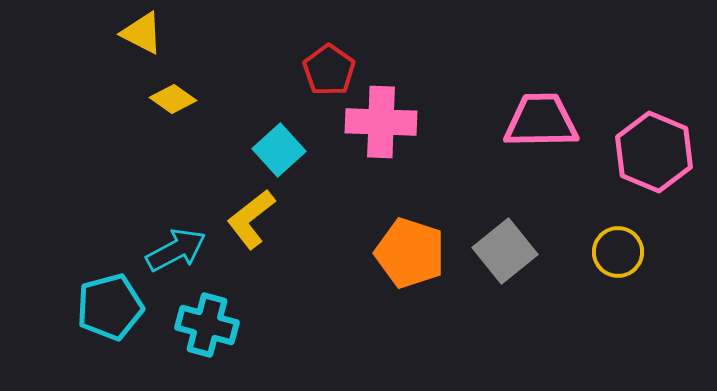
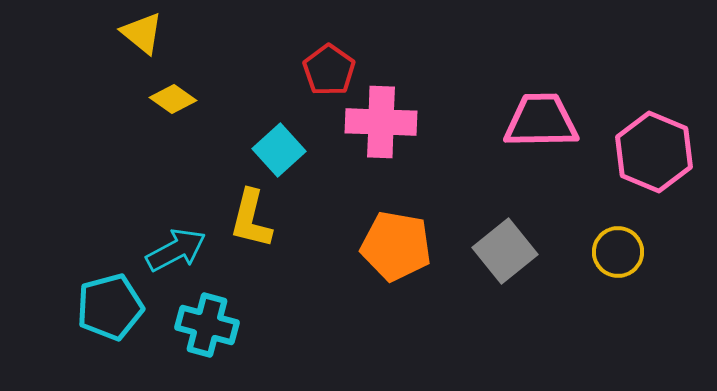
yellow triangle: rotated 12 degrees clockwise
yellow L-shape: rotated 38 degrees counterclockwise
orange pentagon: moved 14 px left, 7 px up; rotated 8 degrees counterclockwise
